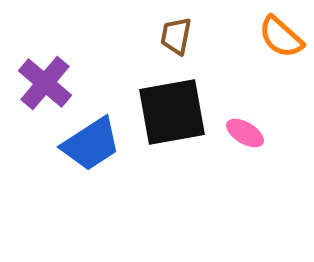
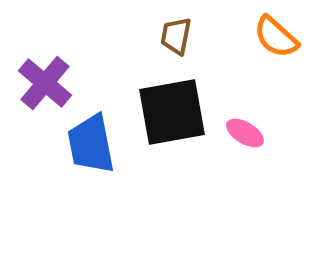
orange semicircle: moved 5 px left
blue trapezoid: rotated 112 degrees clockwise
